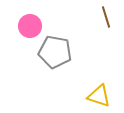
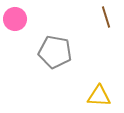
pink circle: moved 15 px left, 7 px up
yellow triangle: rotated 15 degrees counterclockwise
